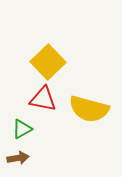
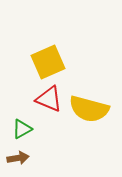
yellow square: rotated 20 degrees clockwise
red triangle: moved 6 px right; rotated 12 degrees clockwise
